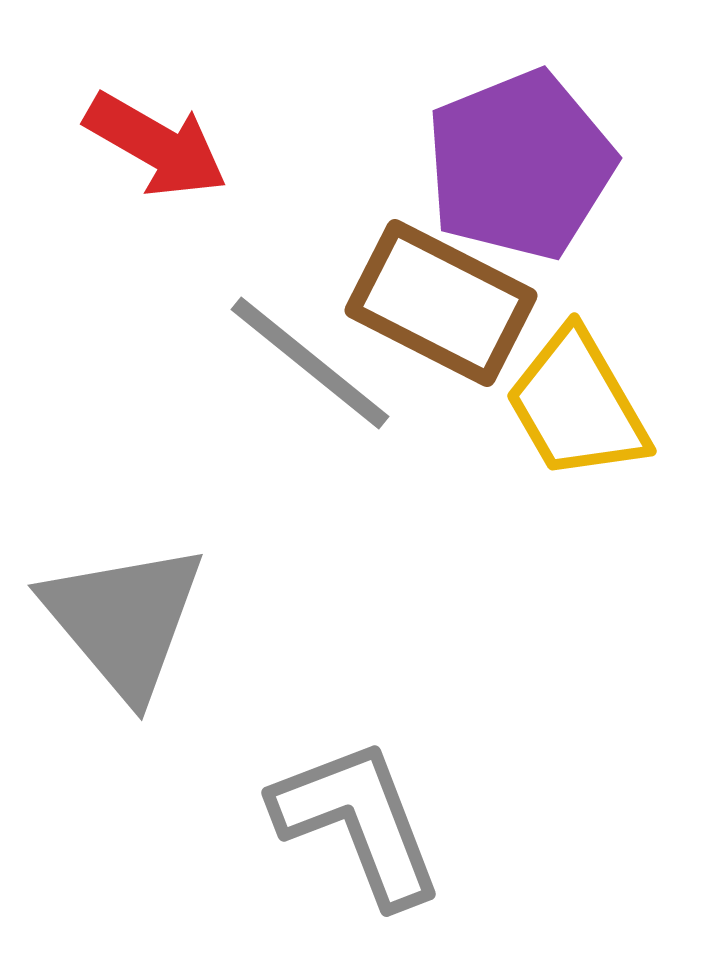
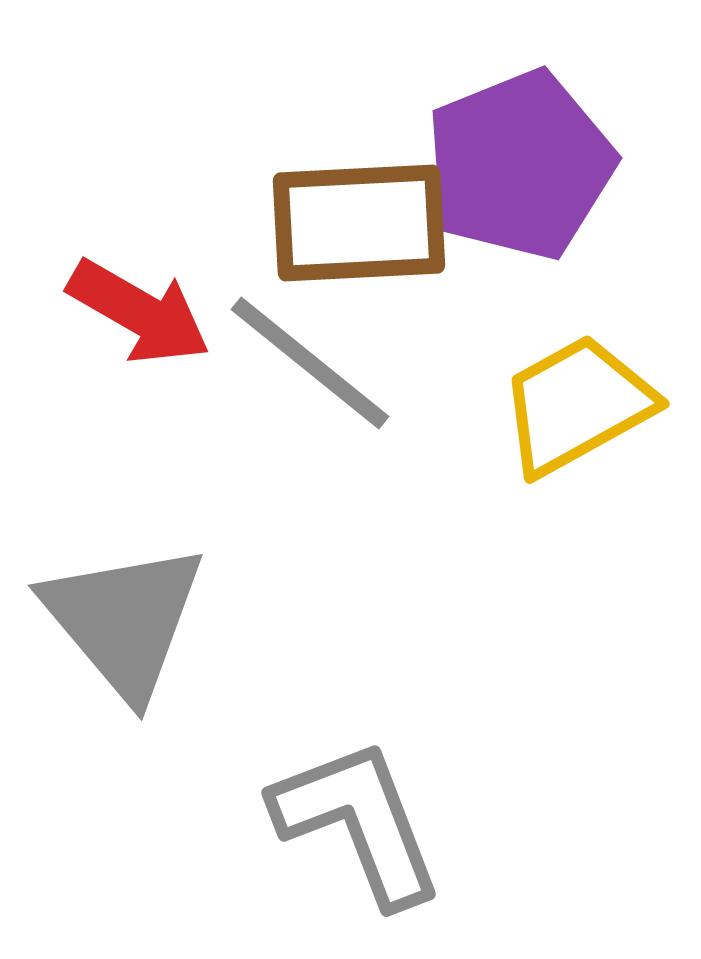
red arrow: moved 17 px left, 167 px down
brown rectangle: moved 82 px left, 80 px up; rotated 30 degrees counterclockwise
yellow trapezoid: rotated 91 degrees clockwise
